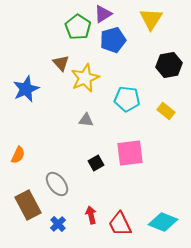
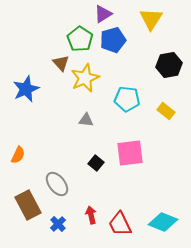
green pentagon: moved 2 px right, 12 px down
black square: rotated 21 degrees counterclockwise
